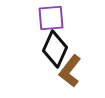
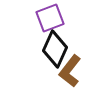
purple square: moved 1 px left; rotated 16 degrees counterclockwise
